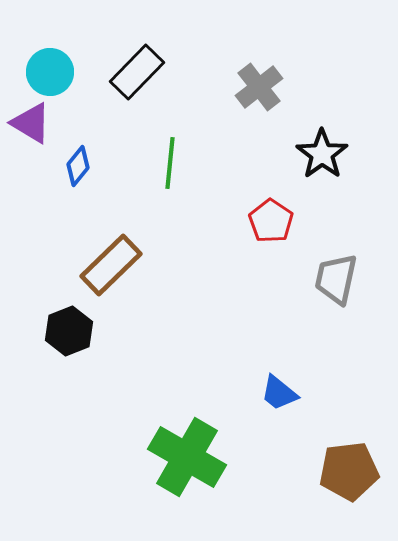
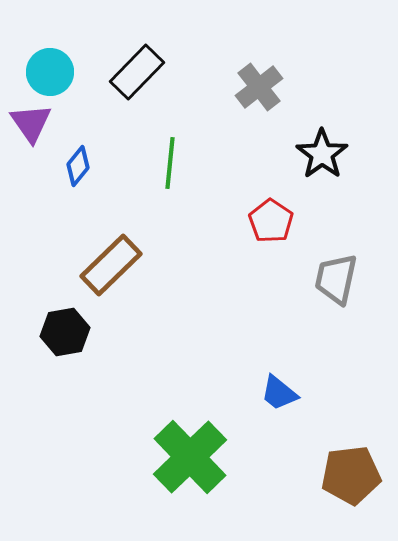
purple triangle: rotated 24 degrees clockwise
black hexagon: moved 4 px left, 1 px down; rotated 12 degrees clockwise
green cross: moved 3 px right; rotated 16 degrees clockwise
brown pentagon: moved 2 px right, 4 px down
